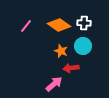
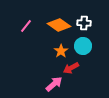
orange star: rotated 16 degrees clockwise
red arrow: rotated 21 degrees counterclockwise
